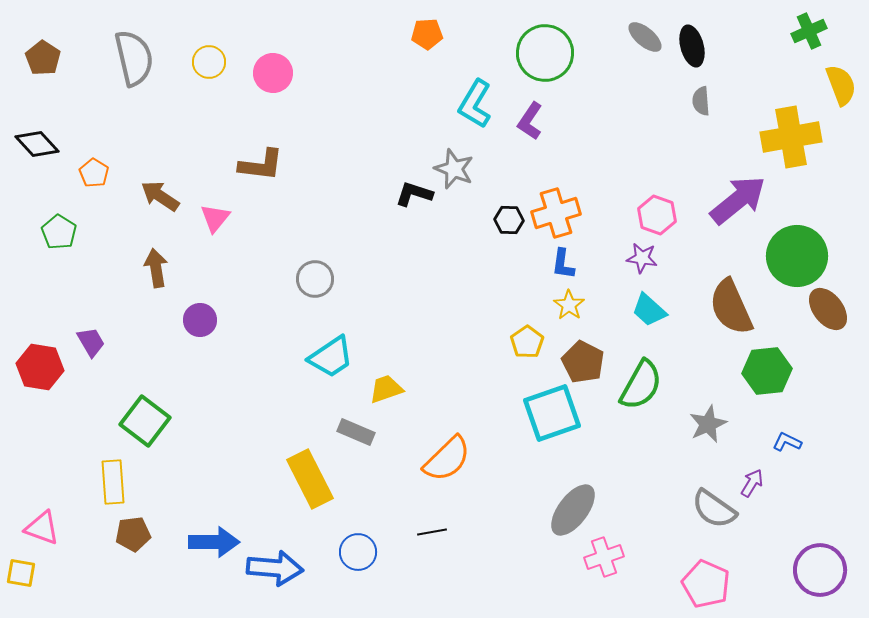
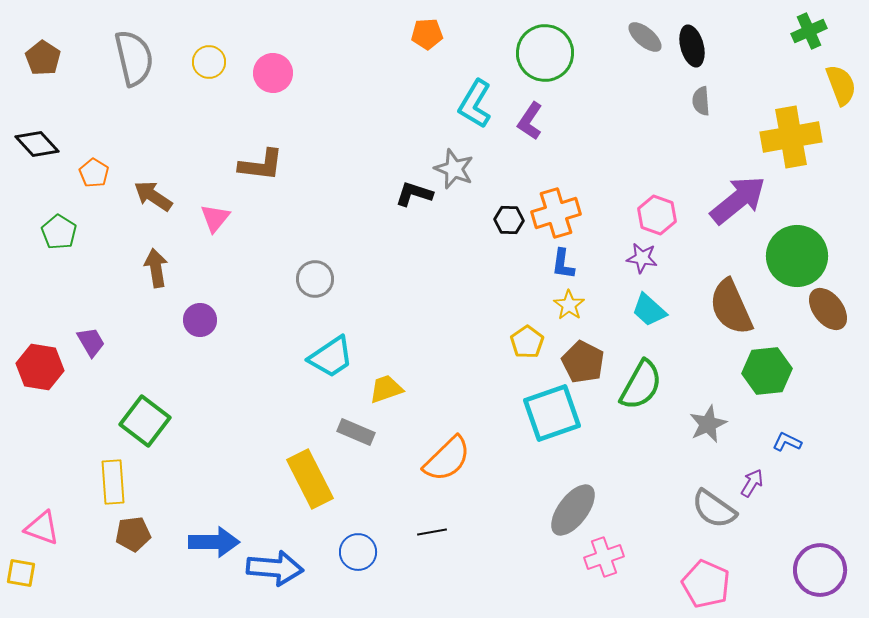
brown arrow at (160, 196): moved 7 px left
